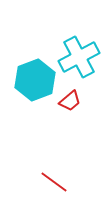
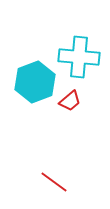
cyan cross: rotated 33 degrees clockwise
cyan hexagon: moved 2 px down
